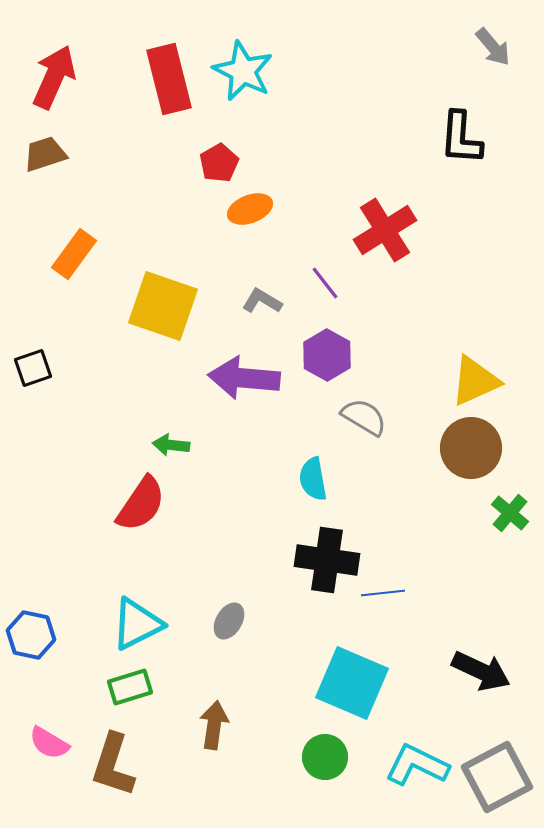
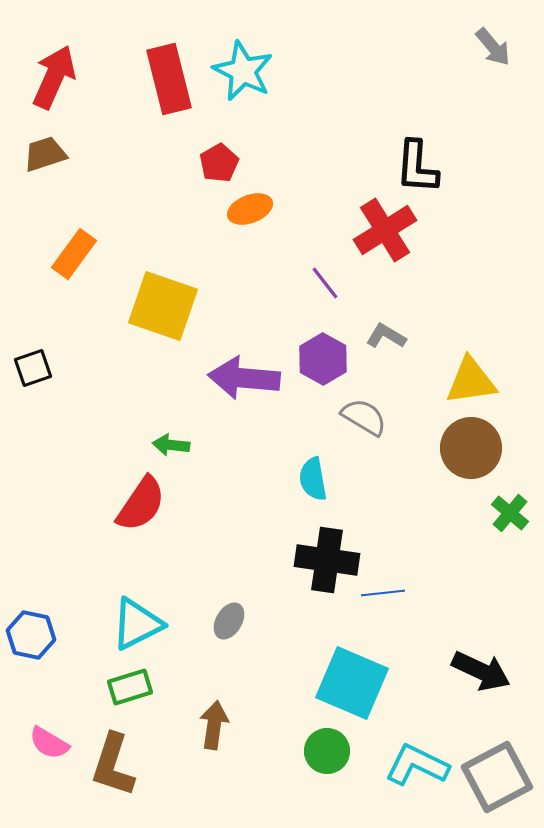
black L-shape: moved 44 px left, 29 px down
gray L-shape: moved 124 px right, 35 px down
purple hexagon: moved 4 px left, 4 px down
yellow triangle: moved 4 px left; rotated 16 degrees clockwise
green circle: moved 2 px right, 6 px up
